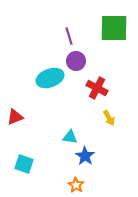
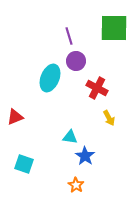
cyan ellipse: rotated 48 degrees counterclockwise
